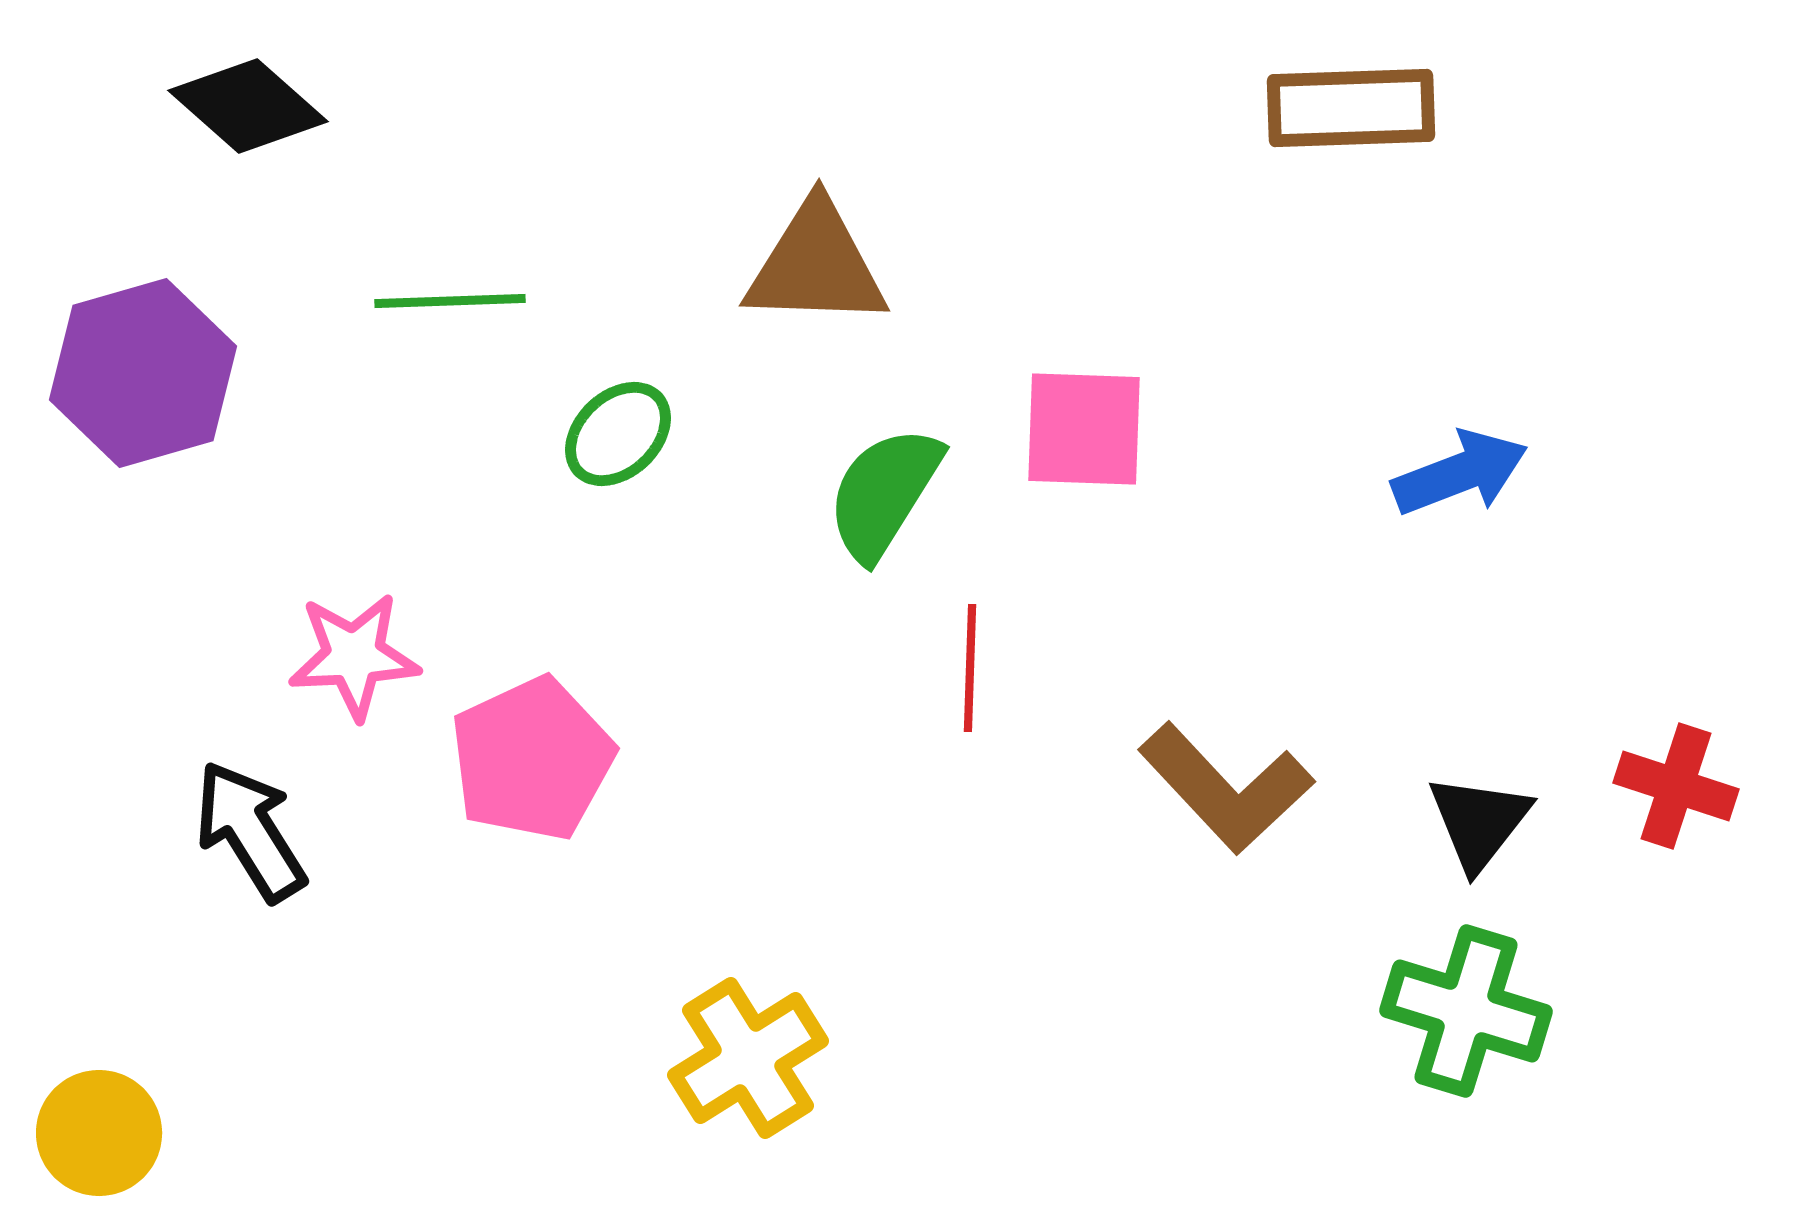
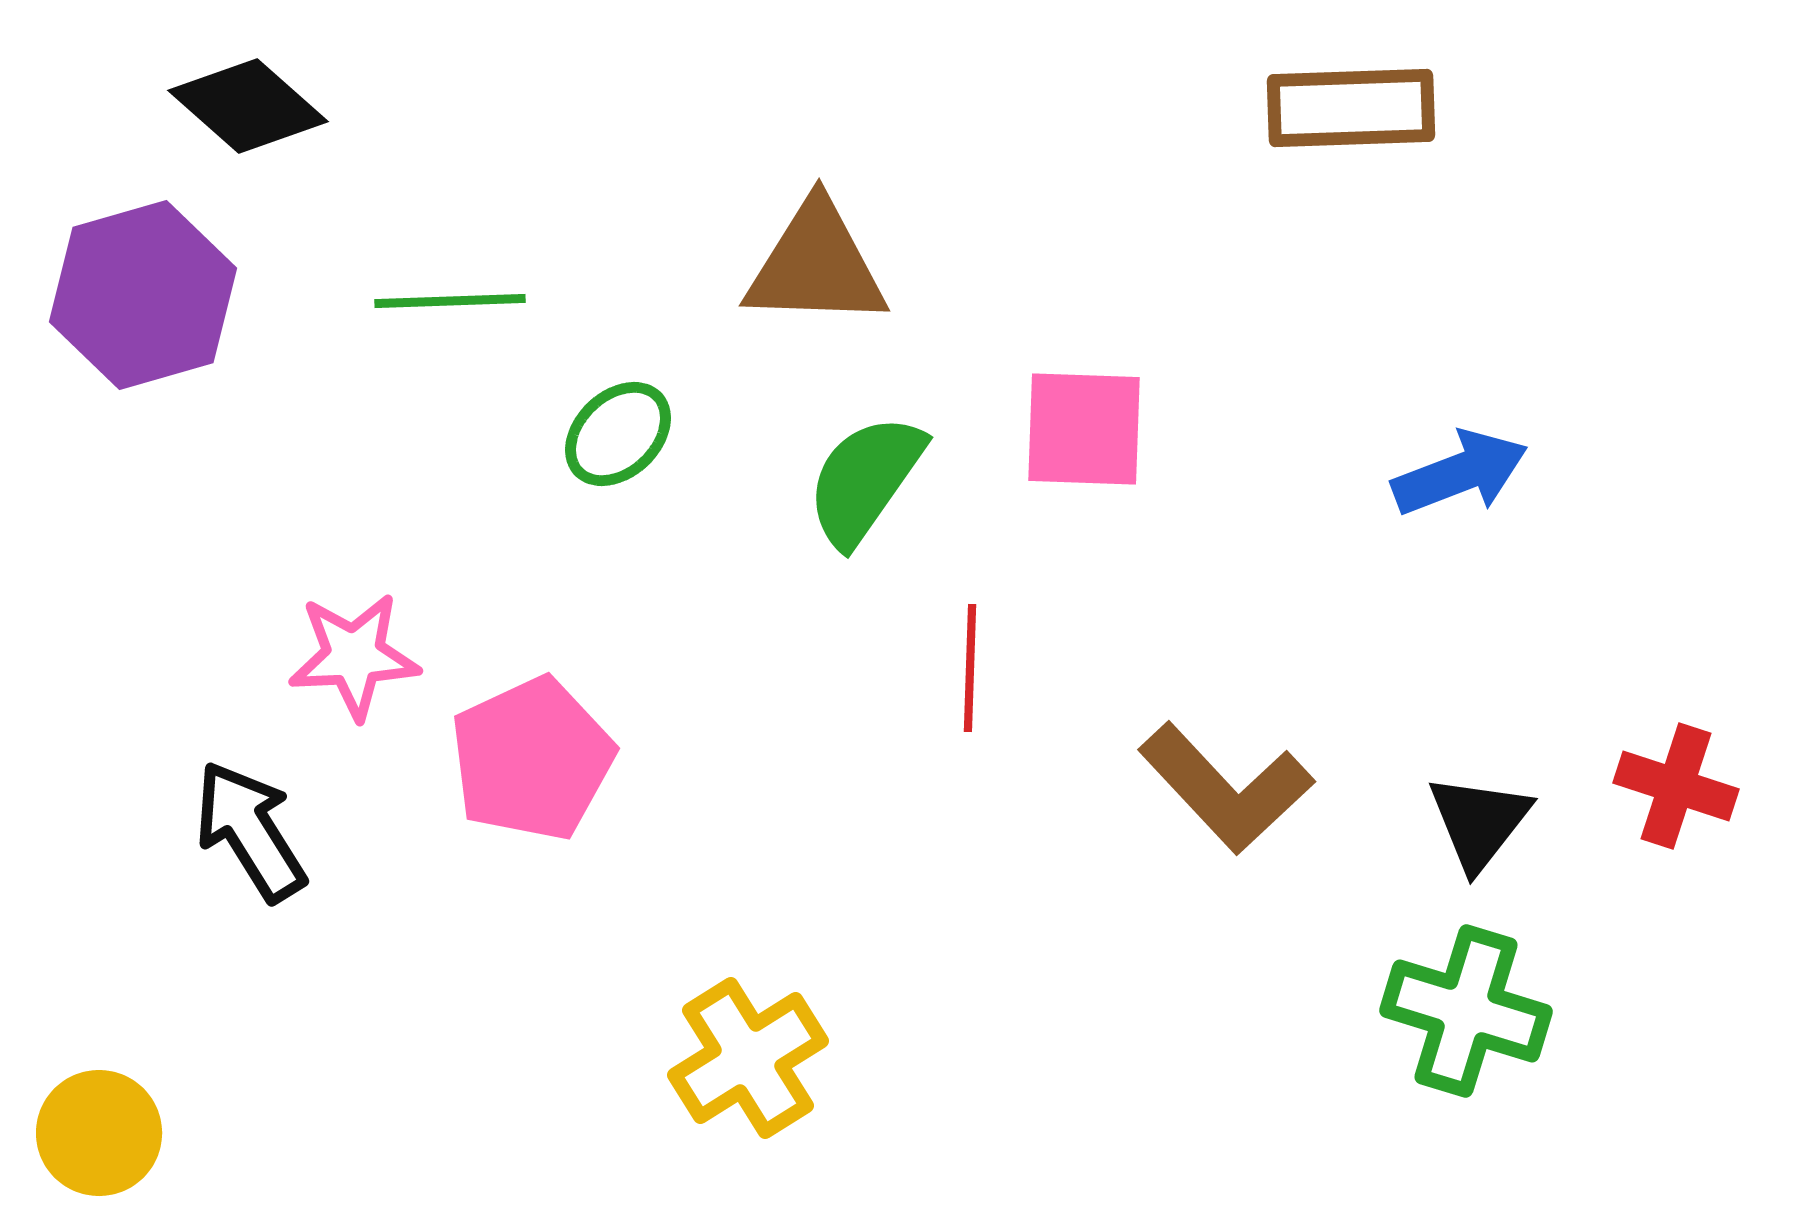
purple hexagon: moved 78 px up
green semicircle: moved 19 px left, 13 px up; rotated 3 degrees clockwise
